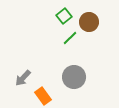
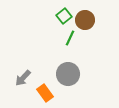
brown circle: moved 4 px left, 2 px up
green line: rotated 21 degrees counterclockwise
gray circle: moved 6 px left, 3 px up
orange rectangle: moved 2 px right, 3 px up
